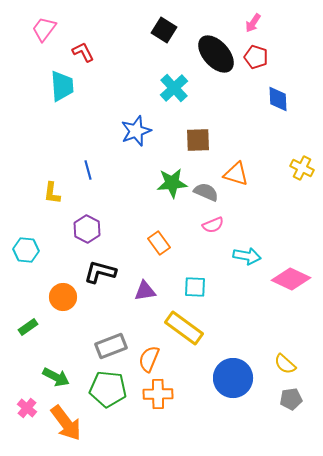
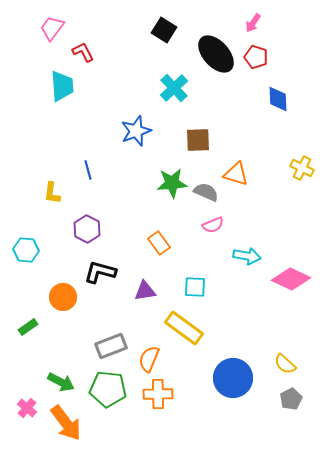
pink trapezoid: moved 8 px right, 1 px up
green arrow: moved 5 px right, 5 px down
gray pentagon: rotated 20 degrees counterclockwise
